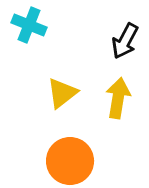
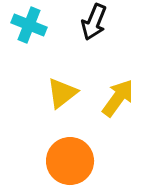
black arrow: moved 31 px left, 19 px up; rotated 6 degrees counterclockwise
yellow arrow: rotated 27 degrees clockwise
